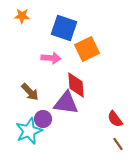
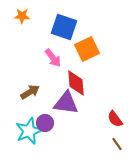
blue square: moved 1 px up
pink arrow: moved 2 px right; rotated 48 degrees clockwise
red diamond: moved 2 px up
brown arrow: rotated 78 degrees counterclockwise
purple circle: moved 2 px right, 4 px down
brown line: moved 1 px left
